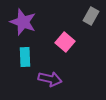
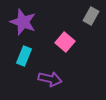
cyan rectangle: moved 1 px left, 1 px up; rotated 24 degrees clockwise
